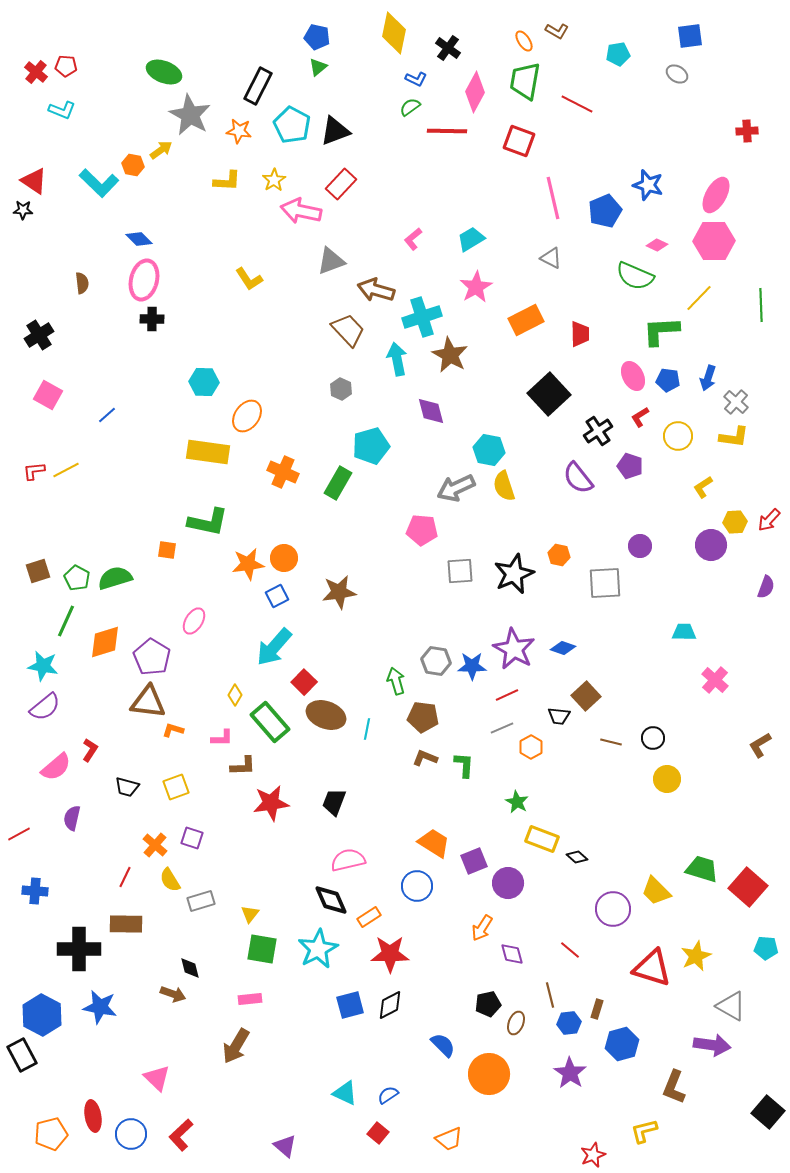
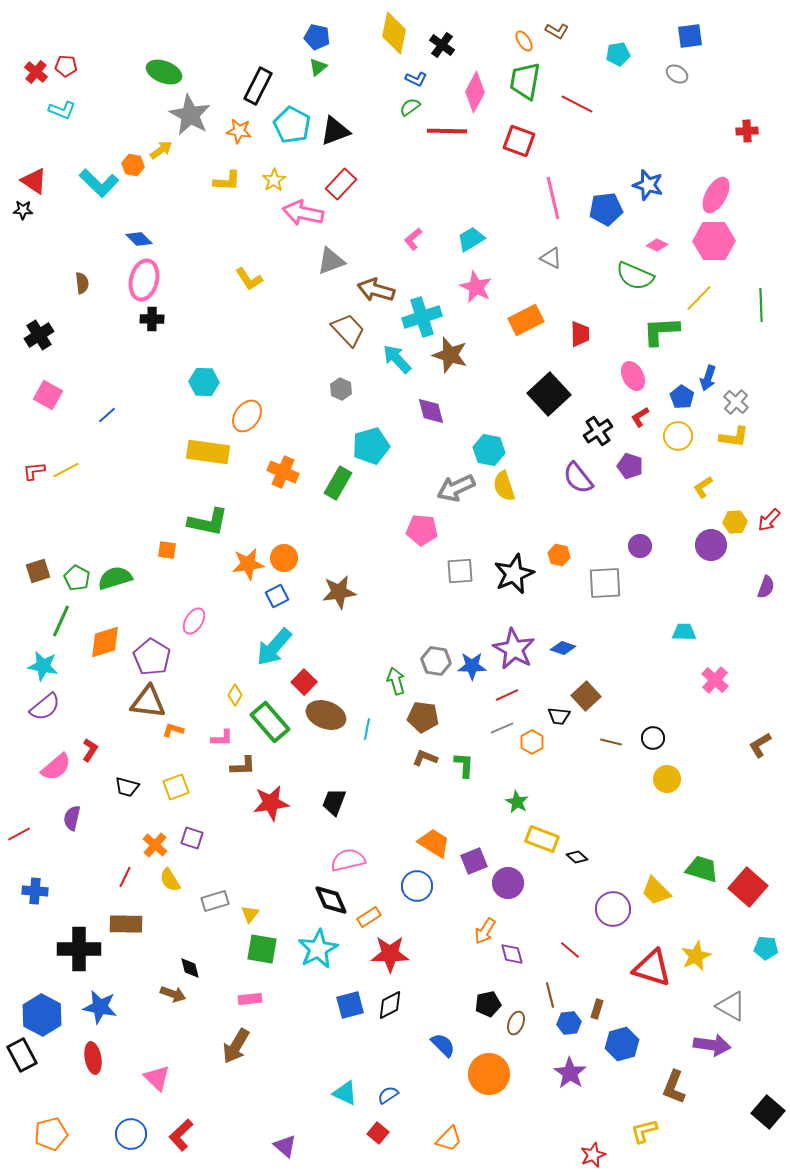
black cross at (448, 48): moved 6 px left, 3 px up
pink arrow at (301, 211): moved 2 px right, 2 px down
blue pentagon at (605, 211): moved 1 px right, 2 px up; rotated 16 degrees clockwise
pink star at (476, 287): rotated 16 degrees counterclockwise
brown star at (450, 355): rotated 12 degrees counterclockwise
cyan arrow at (397, 359): rotated 32 degrees counterclockwise
blue pentagon at (668, 380): moved 14 px right, 17 px down; rotated 25 degrees clockwise
green line at (66, 621): moved 5 px left
orange hexagon at (531, 747): moved 1 px right, 5 px up
gray rectangle at (201, 901): moved 14 px right
orange arrow at (482, 928): moved 3 px right, 3 px down
red ellipse at (93, 1116): moved 58 px up
orange trapezoid at (449, 1139): rotated 24 degrees counterclockwise
